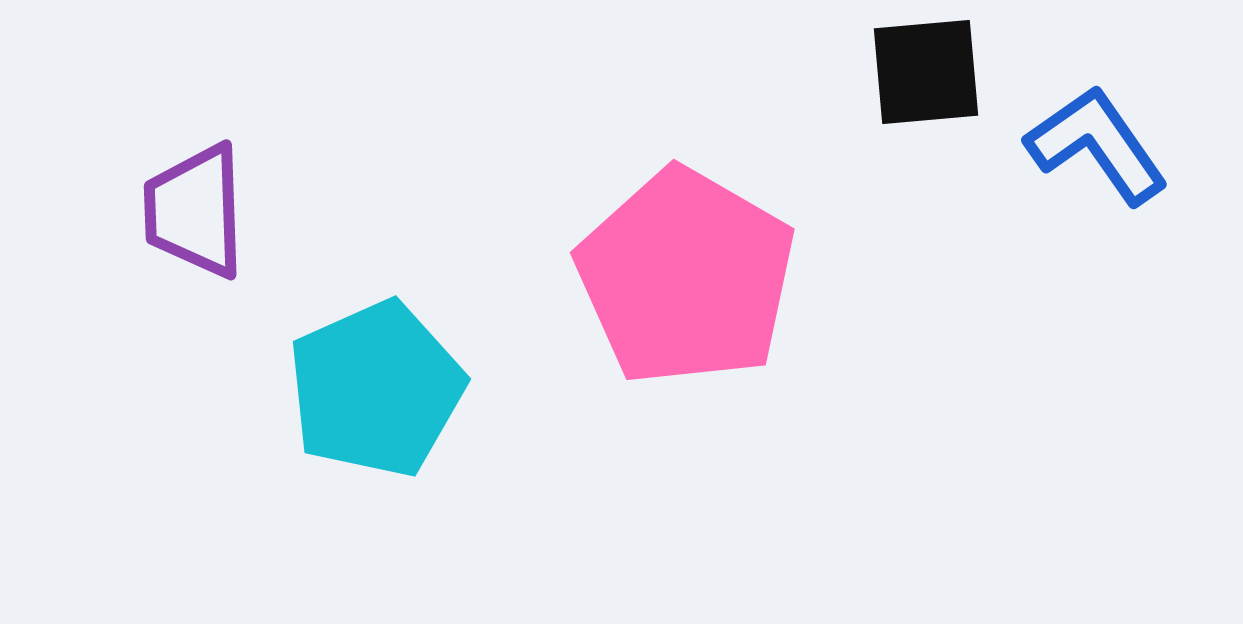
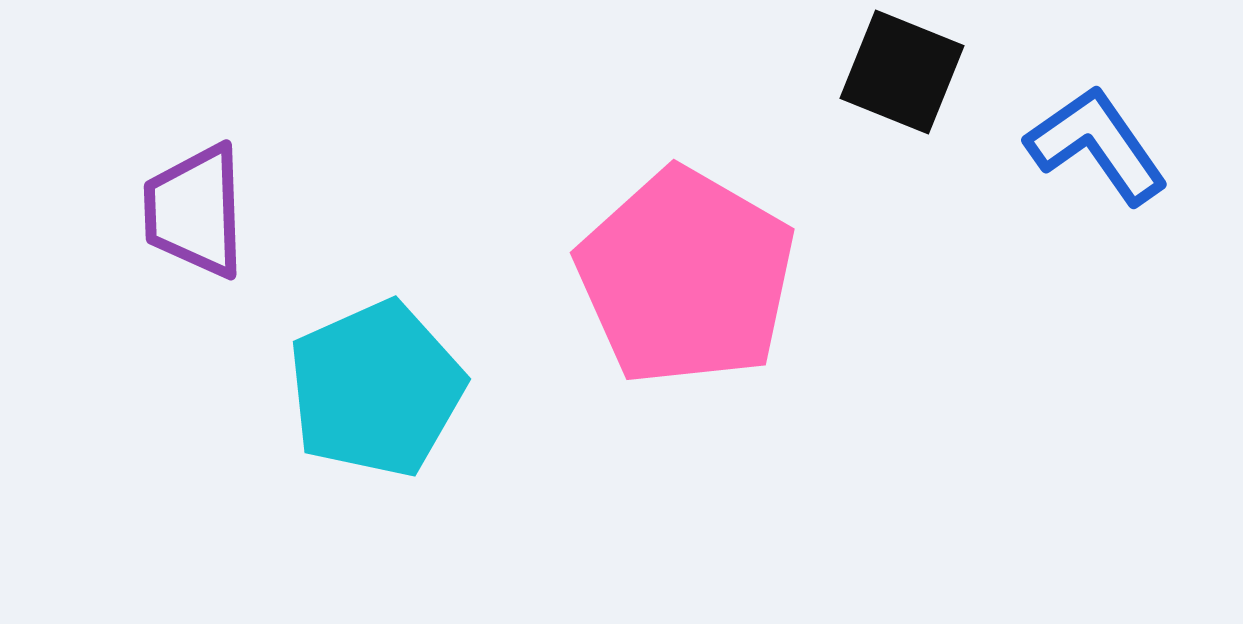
black square: moved 24 px left; rotated 27 degrees clockwise
